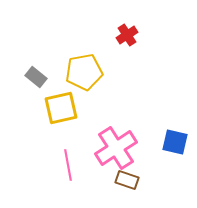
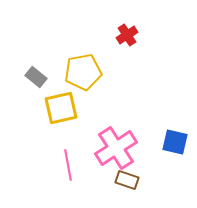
yellow pentagon: moved 1 px left
